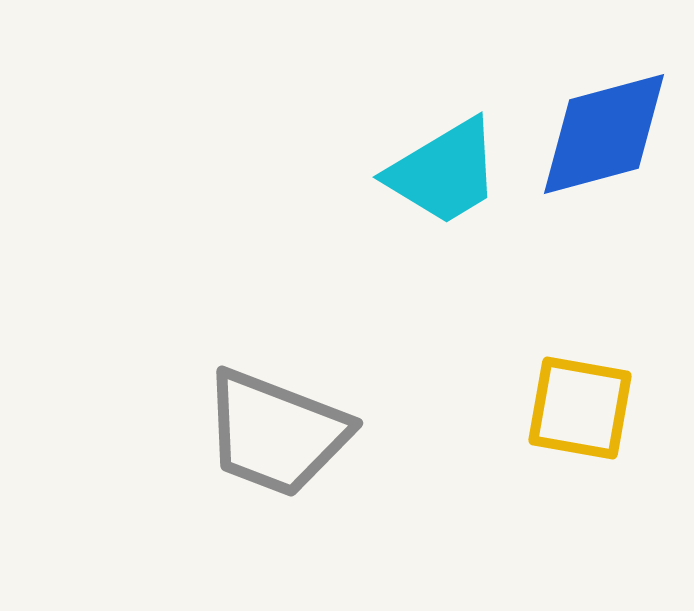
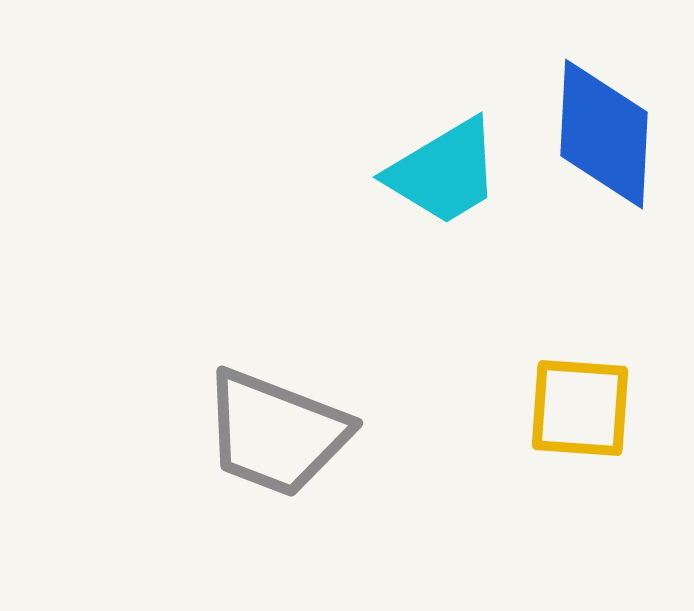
blue diamond: rotated 72 degrees counterclockwise
yellow square: rotated 6 degrees counterclockwise
